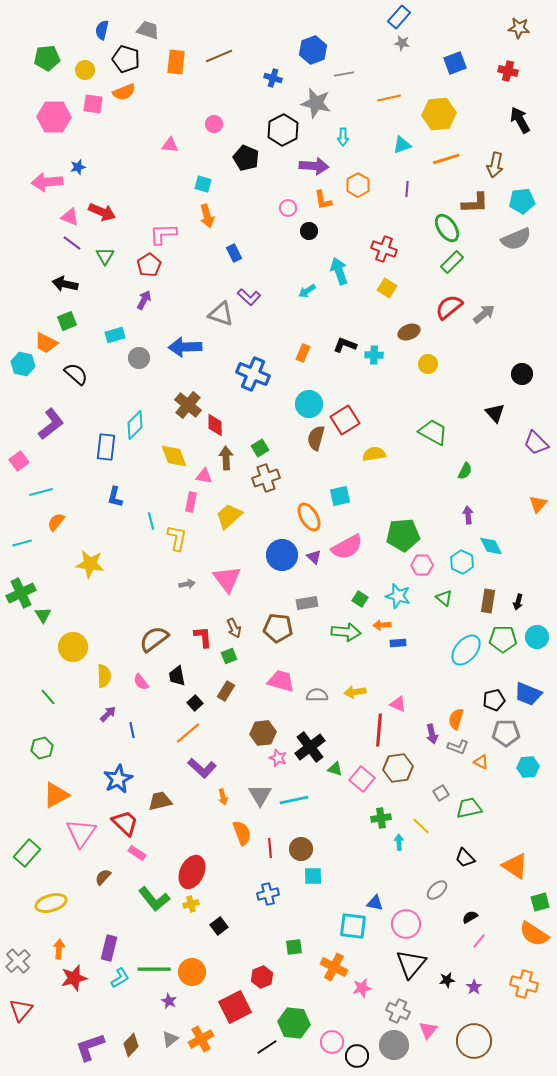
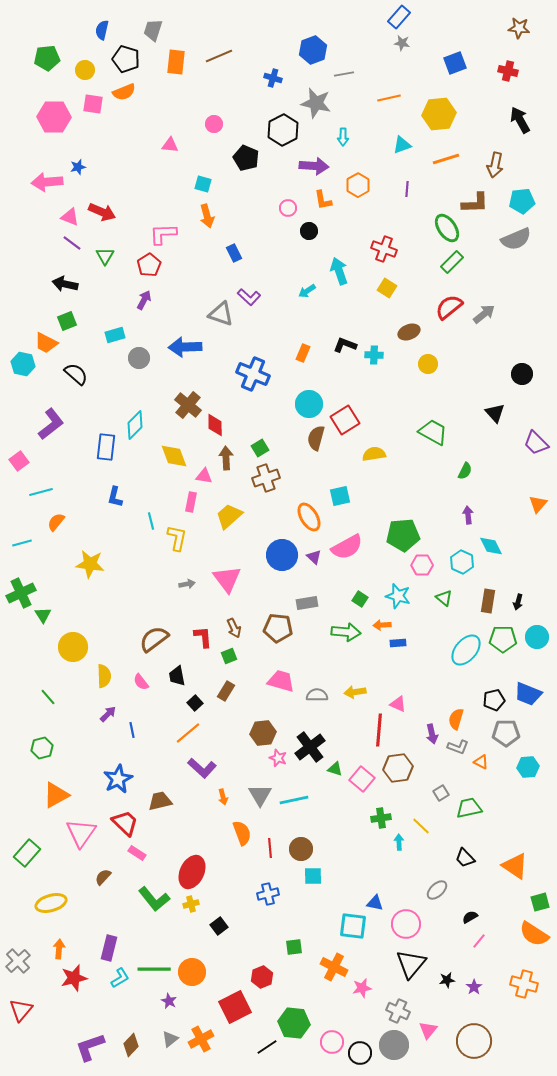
gray trapezoid at (148, 30): moved 5 px right; rotated 90 degrees counterclockwise
black circle at (357, 1056): moved 3 px right, 3 px up
